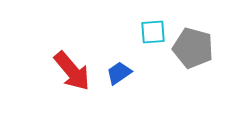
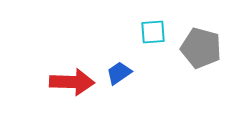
gray pentagon: moved 8 px right
red arrow: moved 11 px down; rotated 48 degrees counterclockwise
